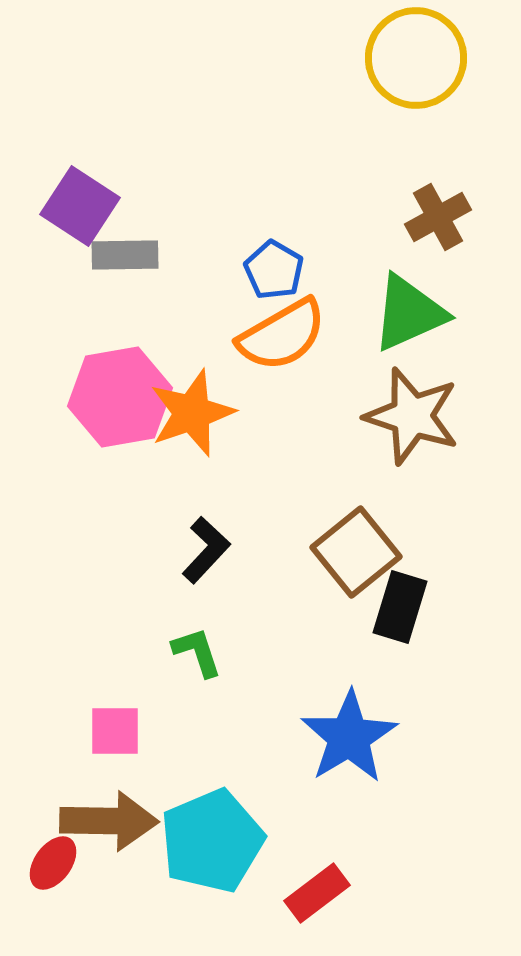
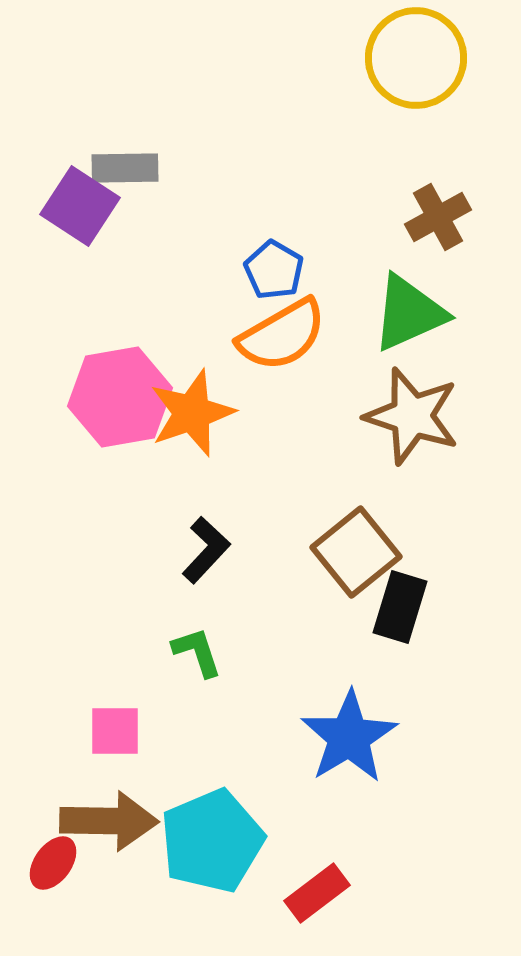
gray rectangle: moved 87 px up
